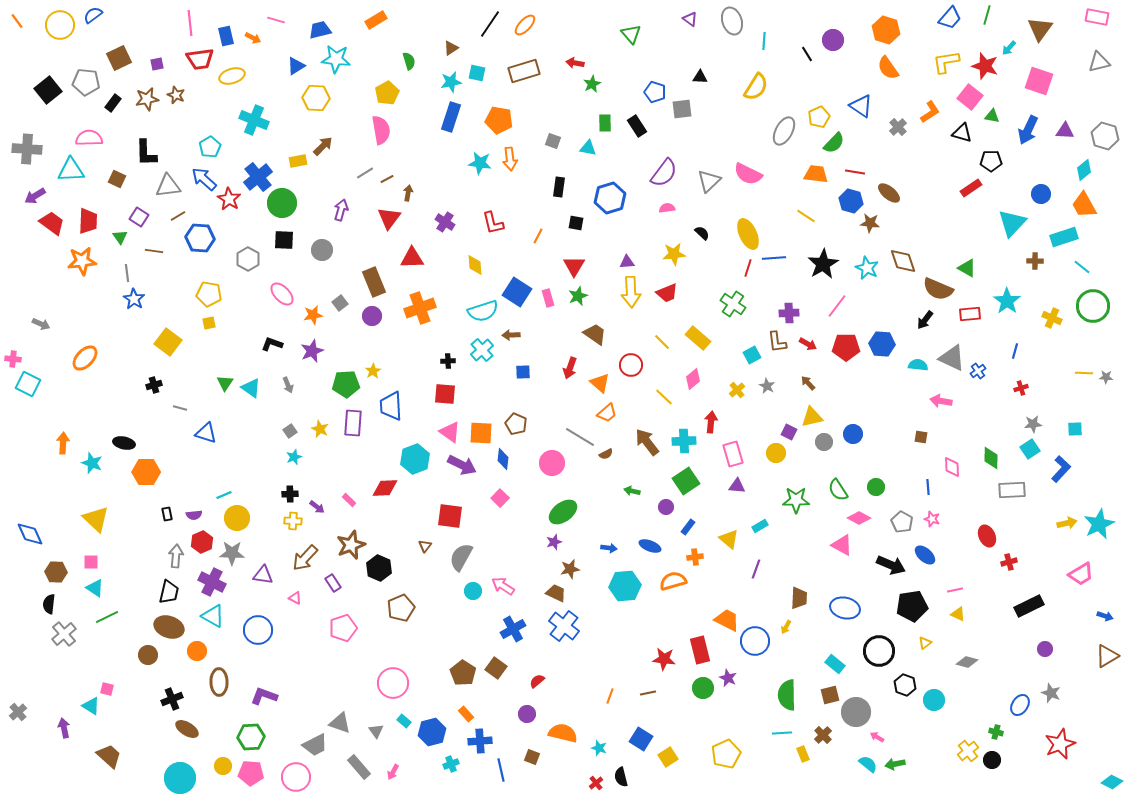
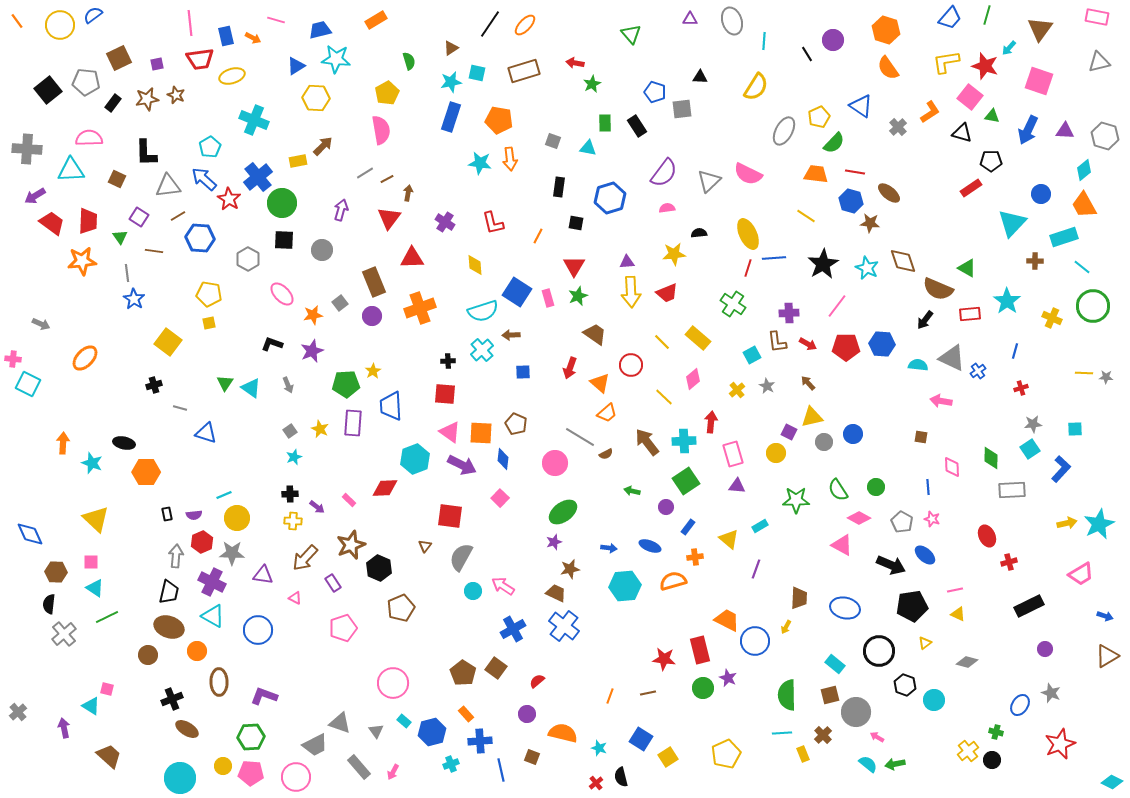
purple triangle at (690, 19): rotated 35 degrees counterclockwise
black semicircle at (702, 233): moved 3 px left; rotated 49 degrees counterclockwise
pink circle at (552, 463): moved 3 px right
